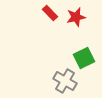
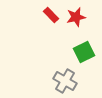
red rectangle: moved 1 px right, 2 px down
green square: moved 6 px up
